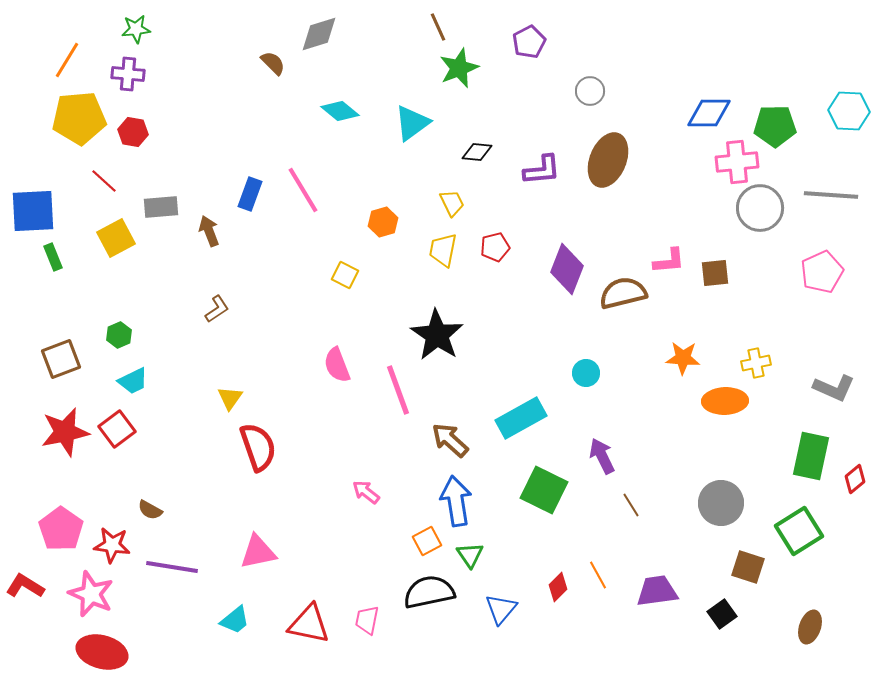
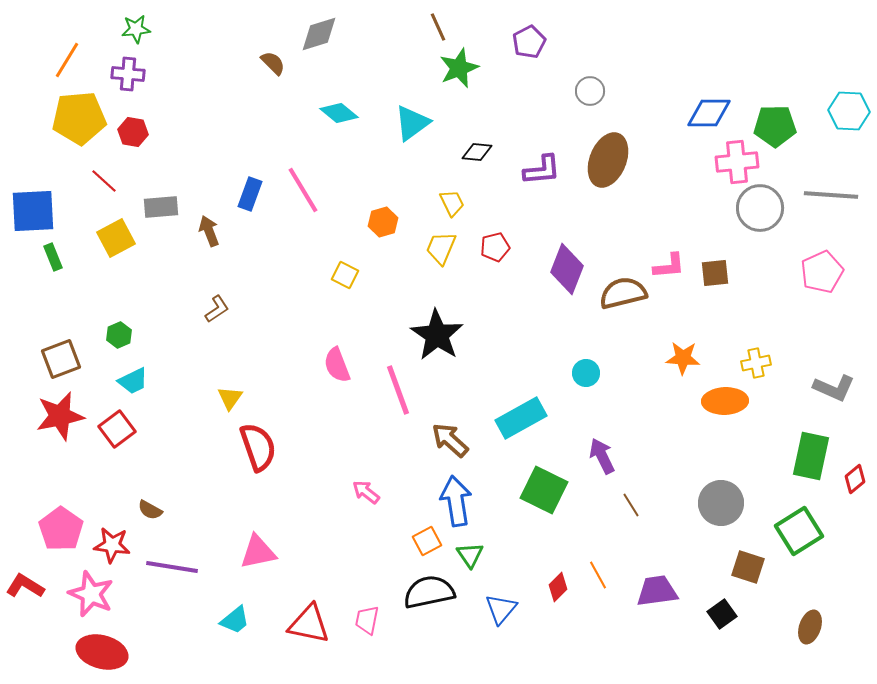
cyan diamond at (340, 111): moved 1 px left, 2 px down
yellow trapezoid at (443, 250): moved 2 px left, 2 px up; rotated 12 degrees clockwise
pink L-shape at (669, 261): moved 5 px down
red star at (65, 432): moved 5 px left, 16 px up
